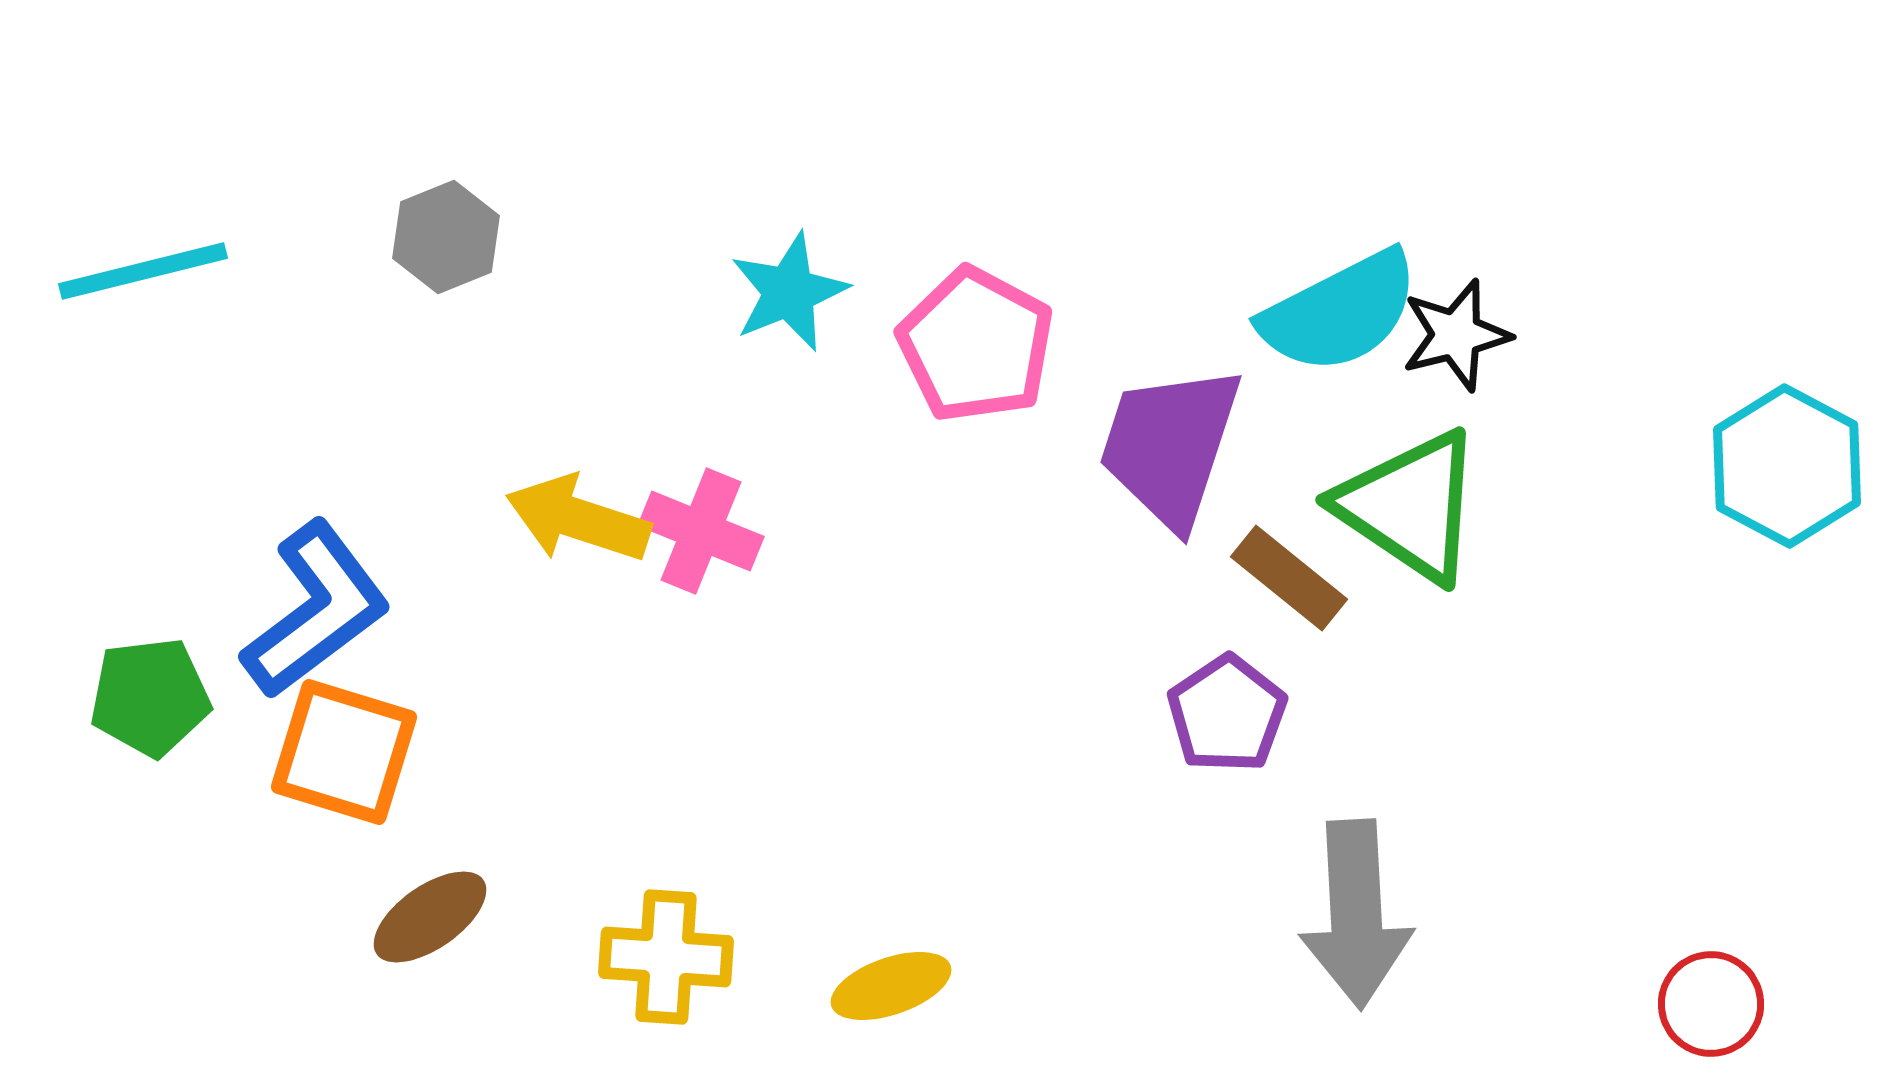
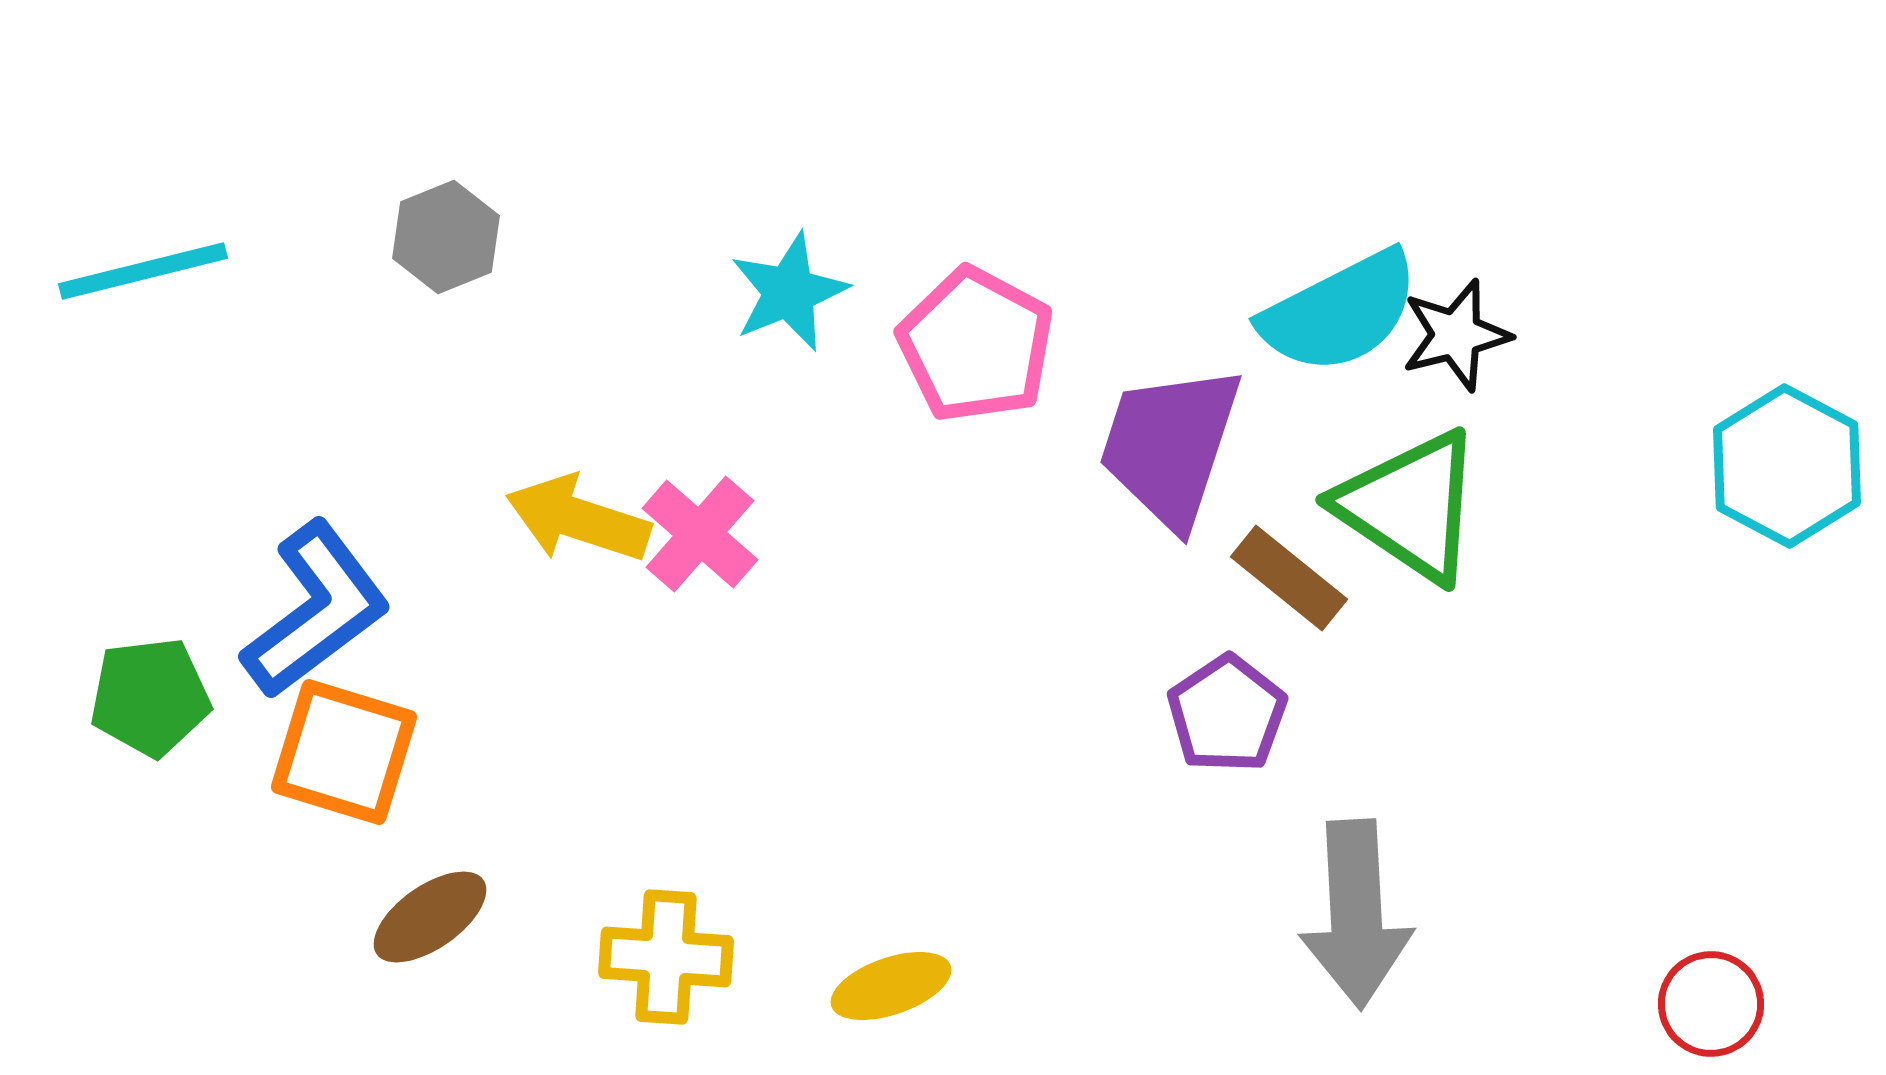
pink cross: moved 1 px left, 3 px down; rotated 19 degrees clockwise
